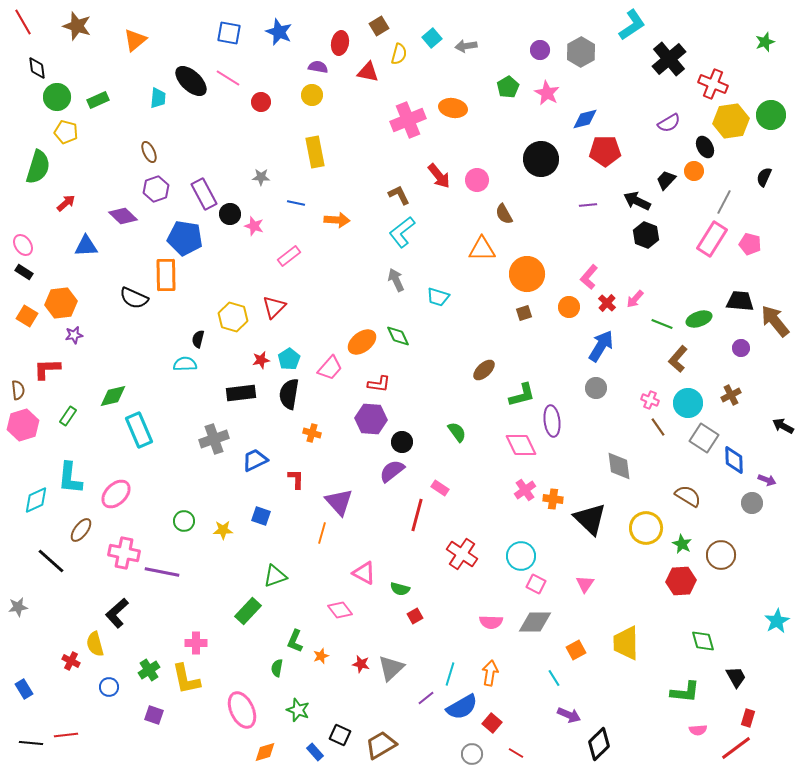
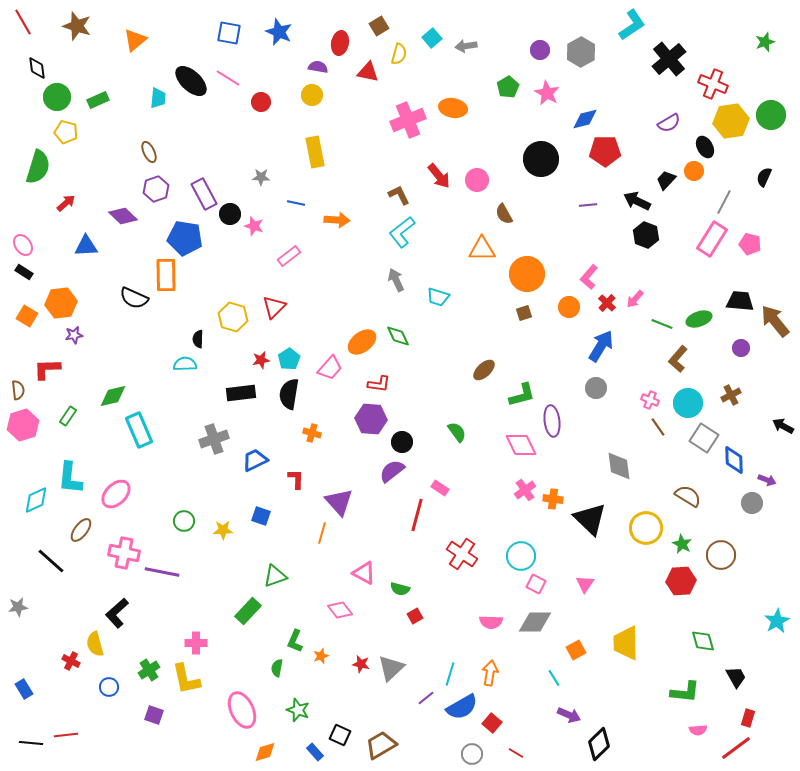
black semicircle at (198, 339): rotated 12 degrees counterclockwise
